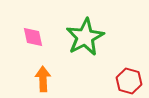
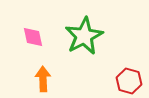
green star: moved 1 px left, 1 px up
